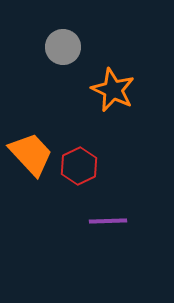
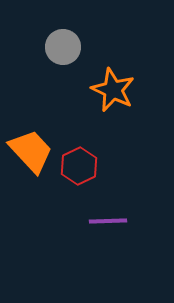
orange trapezoid: moved 3 px up
